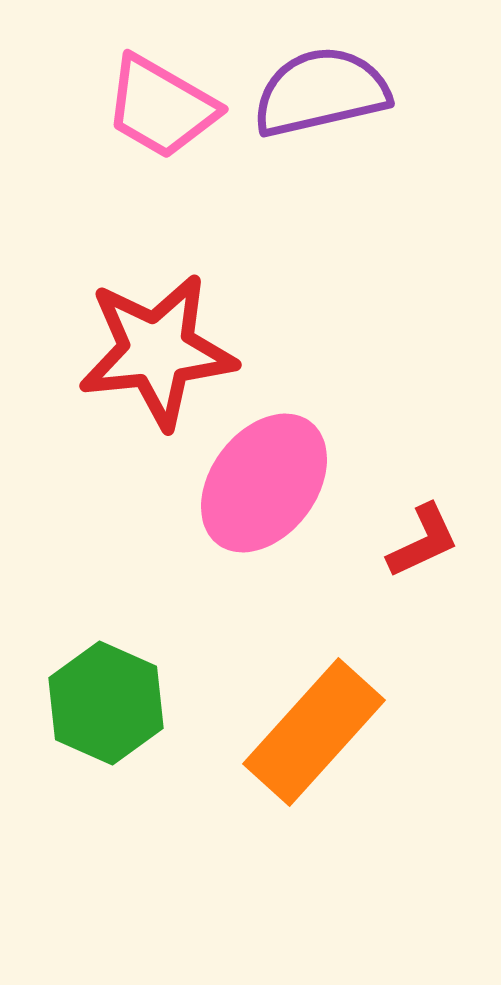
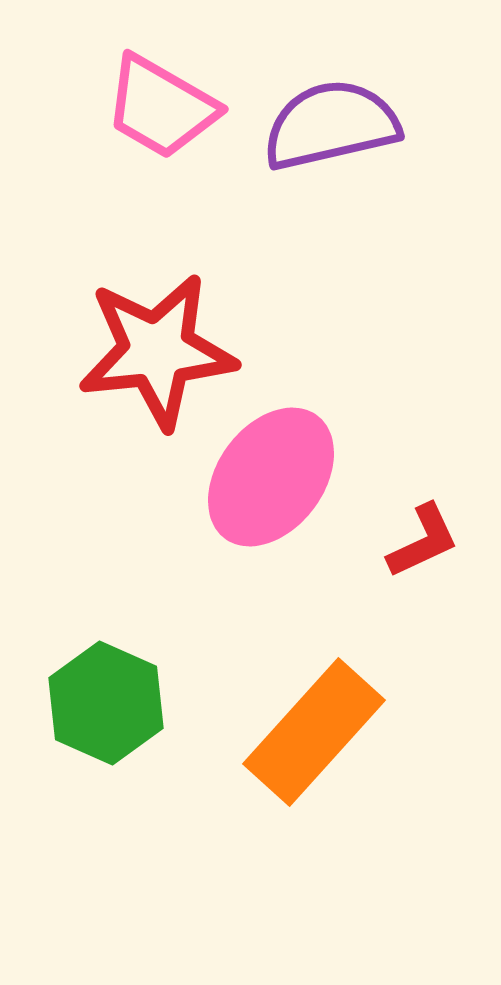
purple semicircle: moved 10 px right, 33 px down
pink ellipse: moved 7 px right, 6 px up
